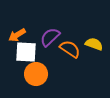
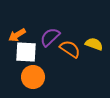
orange circle: moved 3 px left, 3 px down
